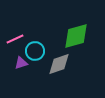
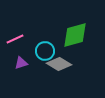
green diamond: moved 1 px left, 1 px up
cyan circle: moved 10 px right
gray diamond: rotated 50 degrees clockwise
